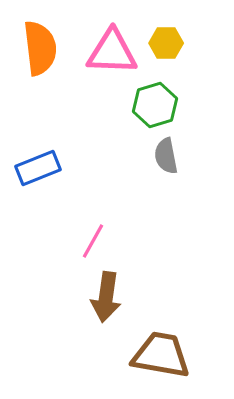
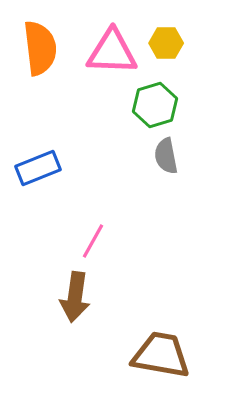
brown arrow: moved 31 px left
